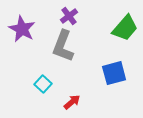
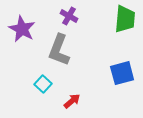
purple cross: rotated 24 degrees counterclockwise
green trapezoid: moved 9 px up; rotated 36 degrees counterclockwise
gray L-shape: moved 4 px left, 4 px down
blue square: moved 8 px right
red arrow: moved 1 px up
